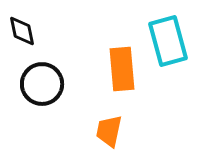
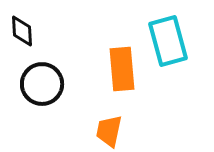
black diamond: rotated 8 degrees clockwise
